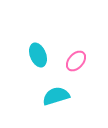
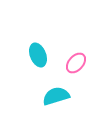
pink ellipse: moved 2 px down
